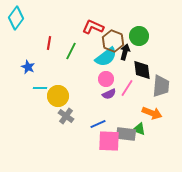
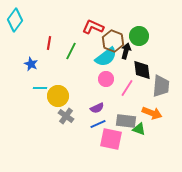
cyan diamond: moved 1 px left, 2 px down
black arrow: moved 1 px right, 1 px up
blue star: moved 3 px right, 3 px up
purple semicircle: moved 12 px left, 14 px down
gray rectangle: moved 13 px up
pink square: moved 2 px right, 2 px up; rotated 10 degrees clockwise
